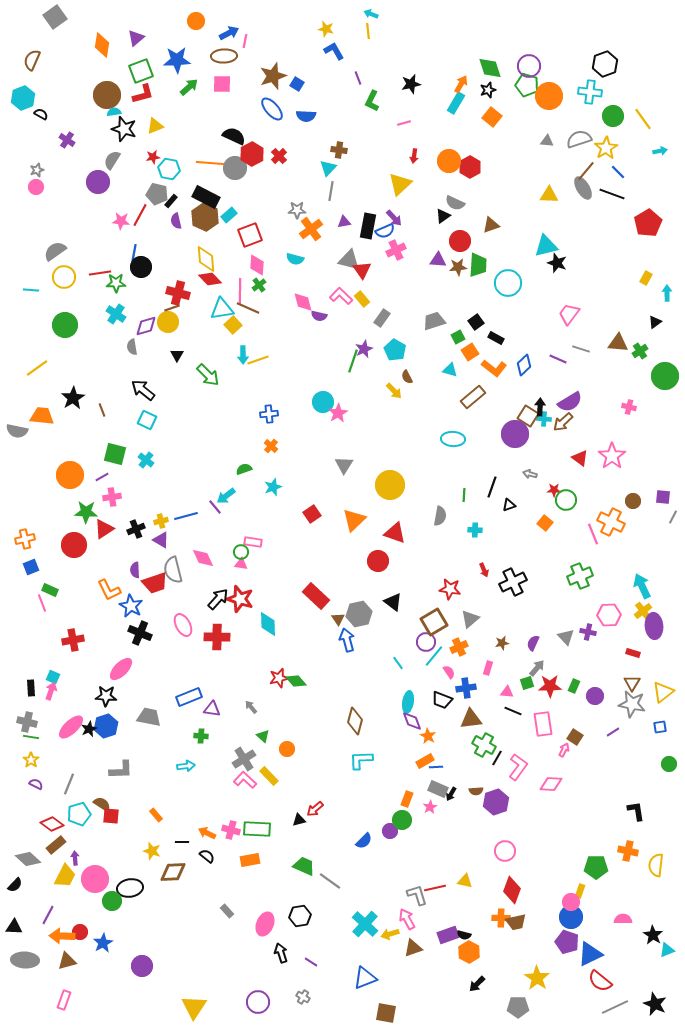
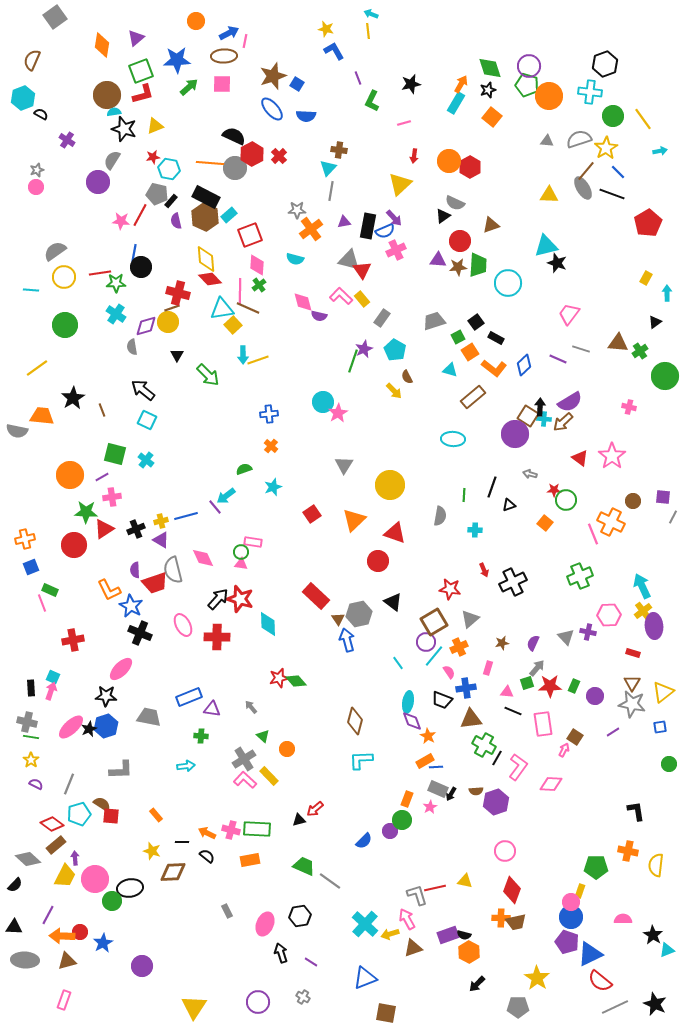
gray rectangle at (227, 911): rotated 16 degrees clockwise
